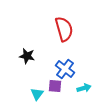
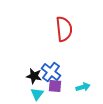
red semicircle: rotated 10 degrees clockwise
black star: moved 7 px right, 20 px down
blue cross: moved 14 px left, 3 px down
cyan arrow: moved 1 px left, 1 px up
